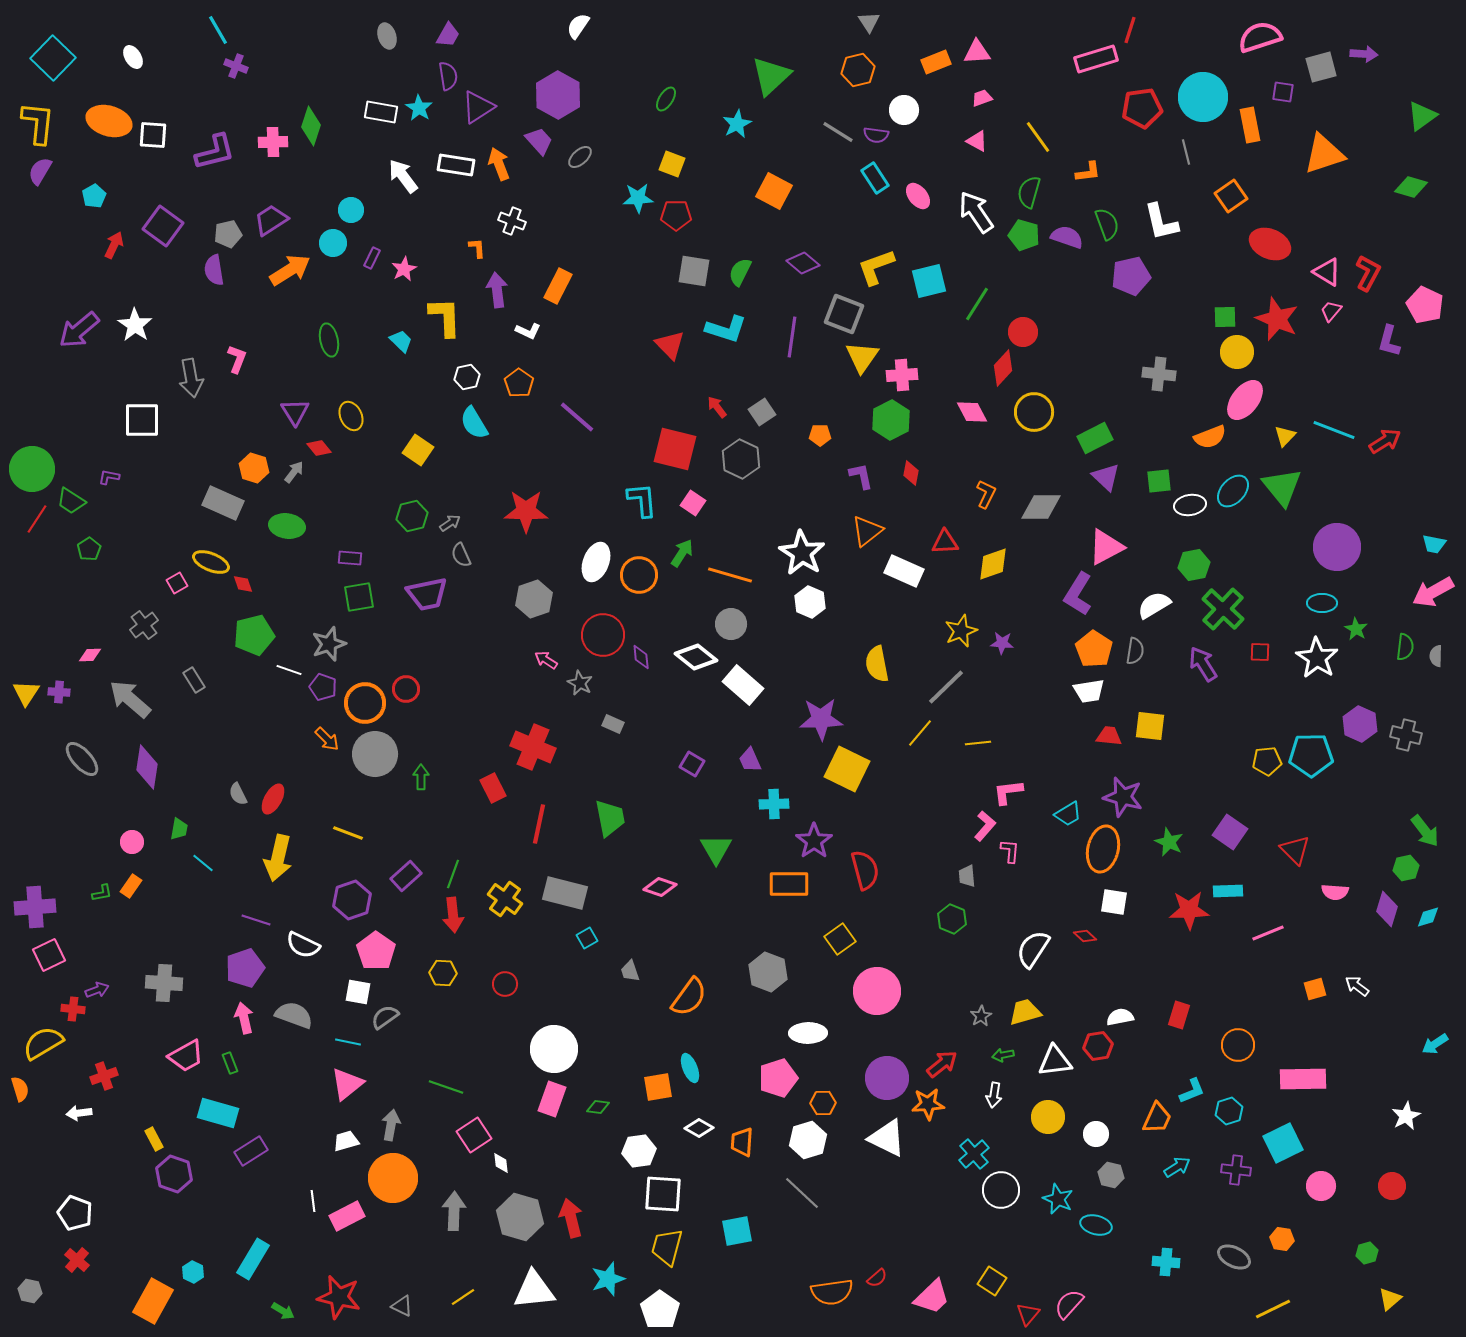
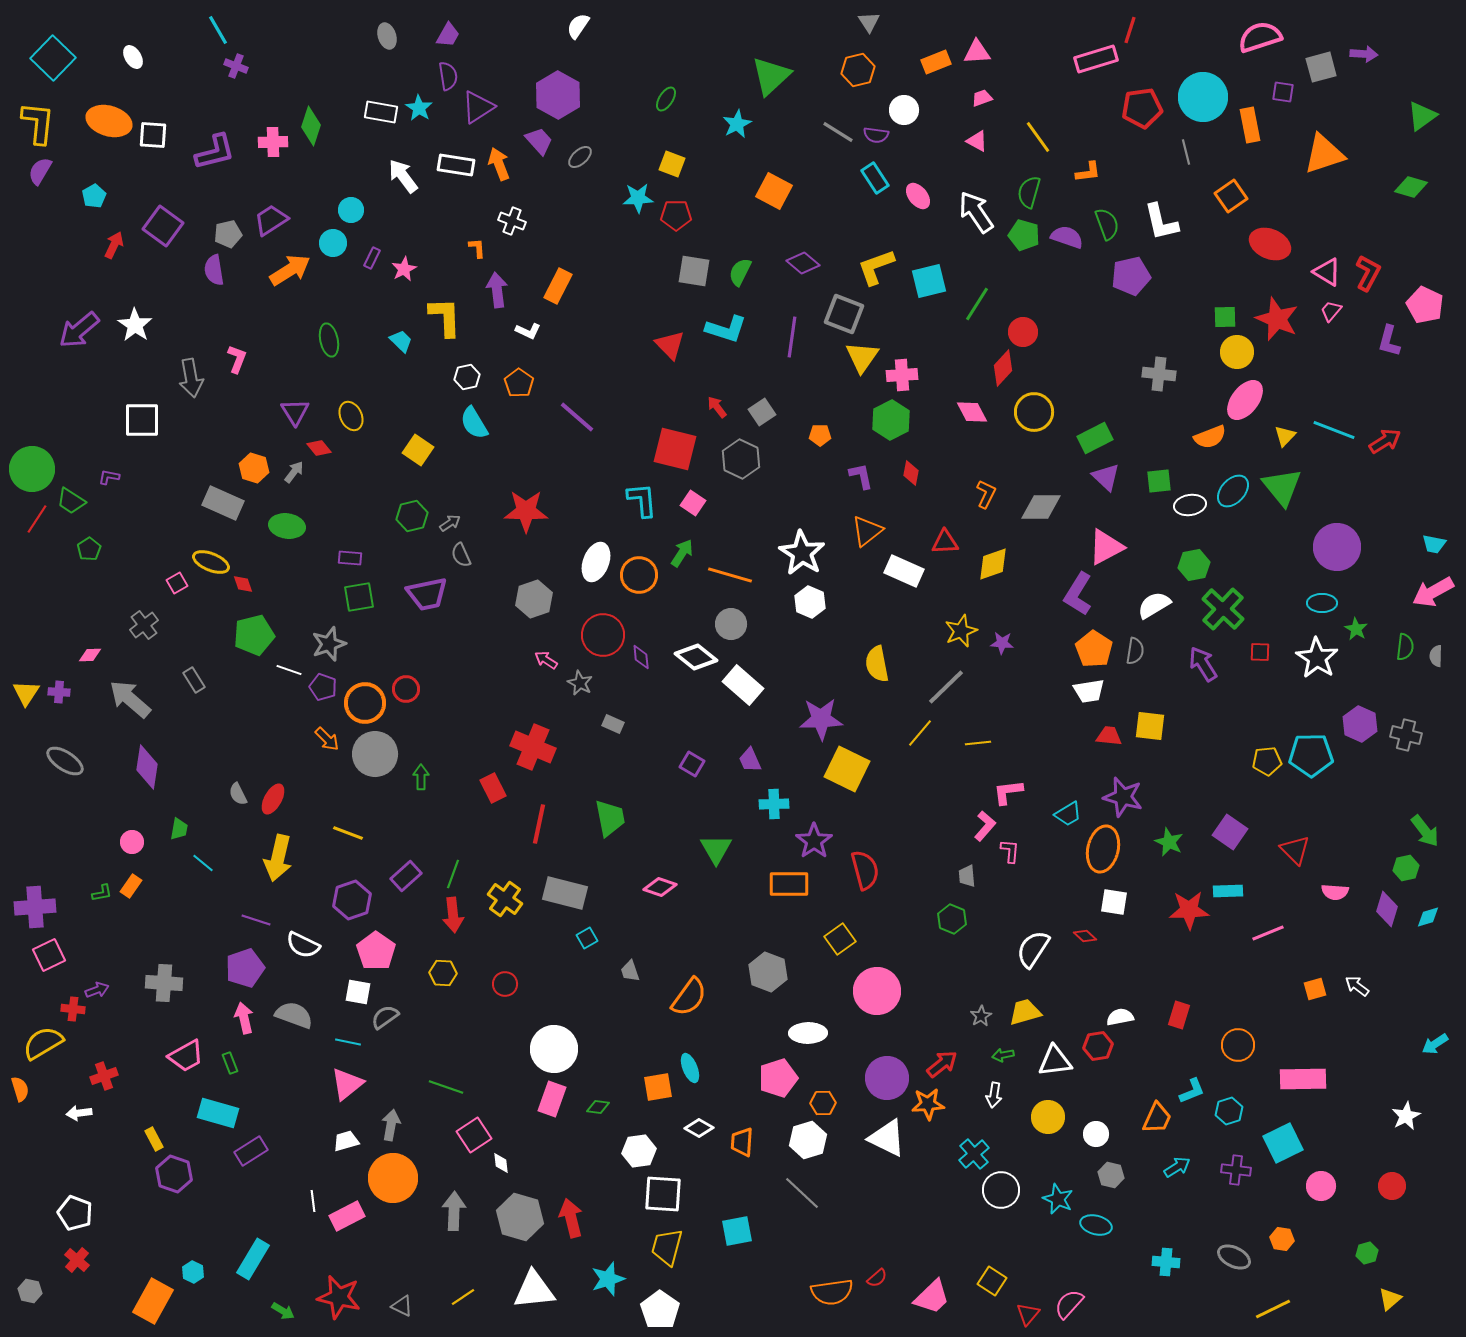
gray ellipse at (82, 759): moved 17 px left, 2 px down; rotated 15 degrees counterclockwise
